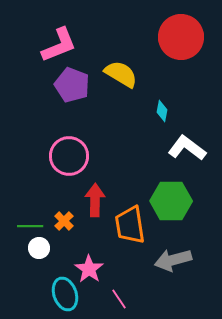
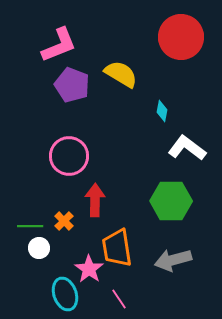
orange trapezoid: moved 13 px left, 23 px down
